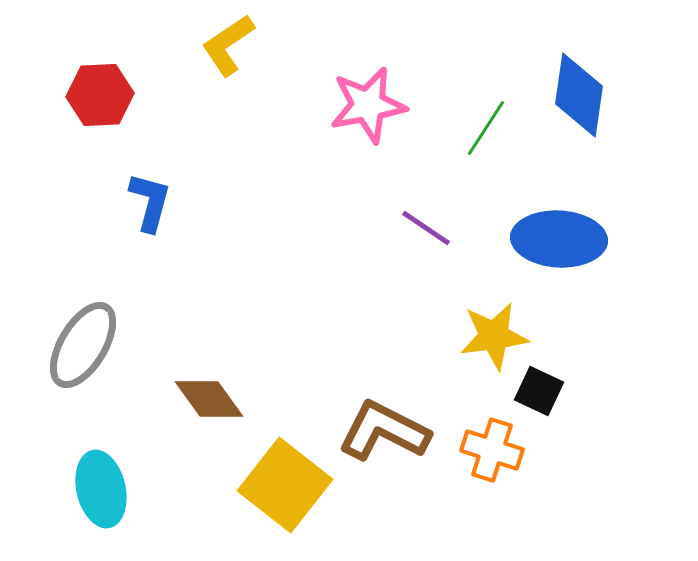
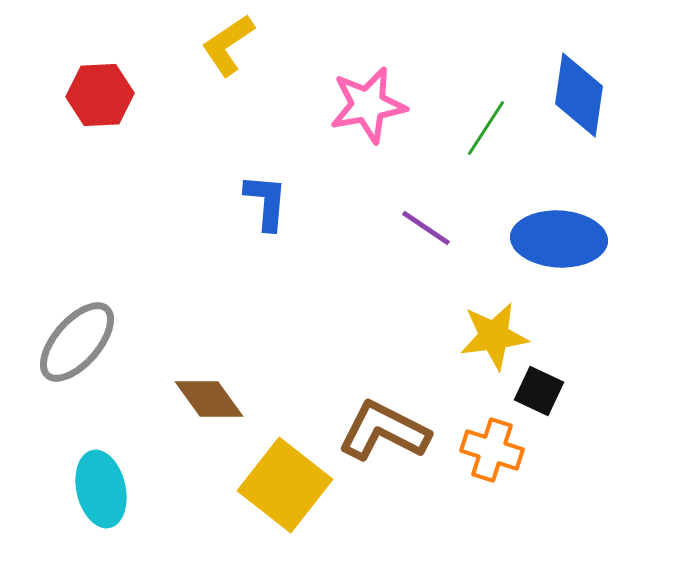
blue L-shape: moved 116 px right; rotated 10 degrees counterclockwise
gray ellipse: moved 6 px left, 3 px up; rotated 10 degrees clockwise
